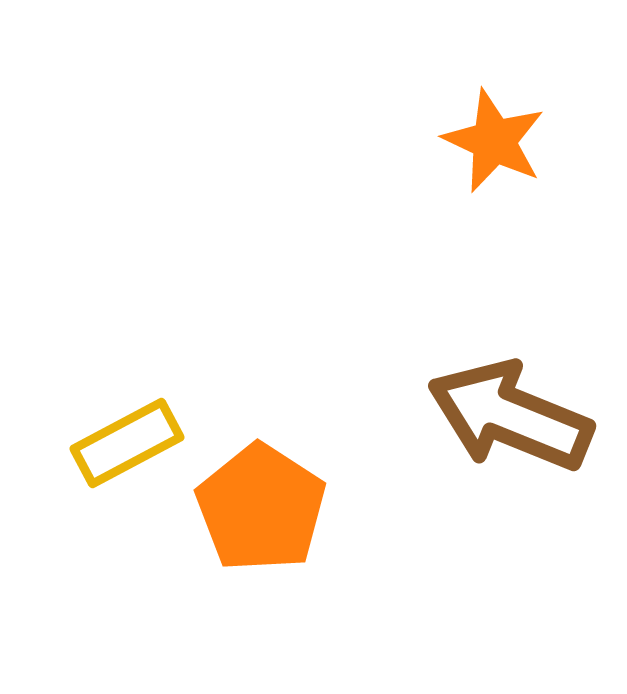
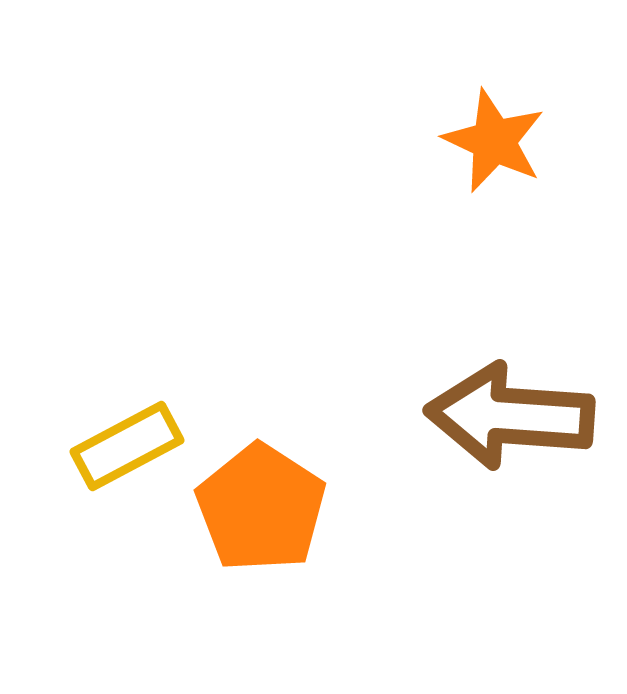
brown arrow: rotated 18 degrees counterclockwise
yellow rectangle: moved 3 px down
